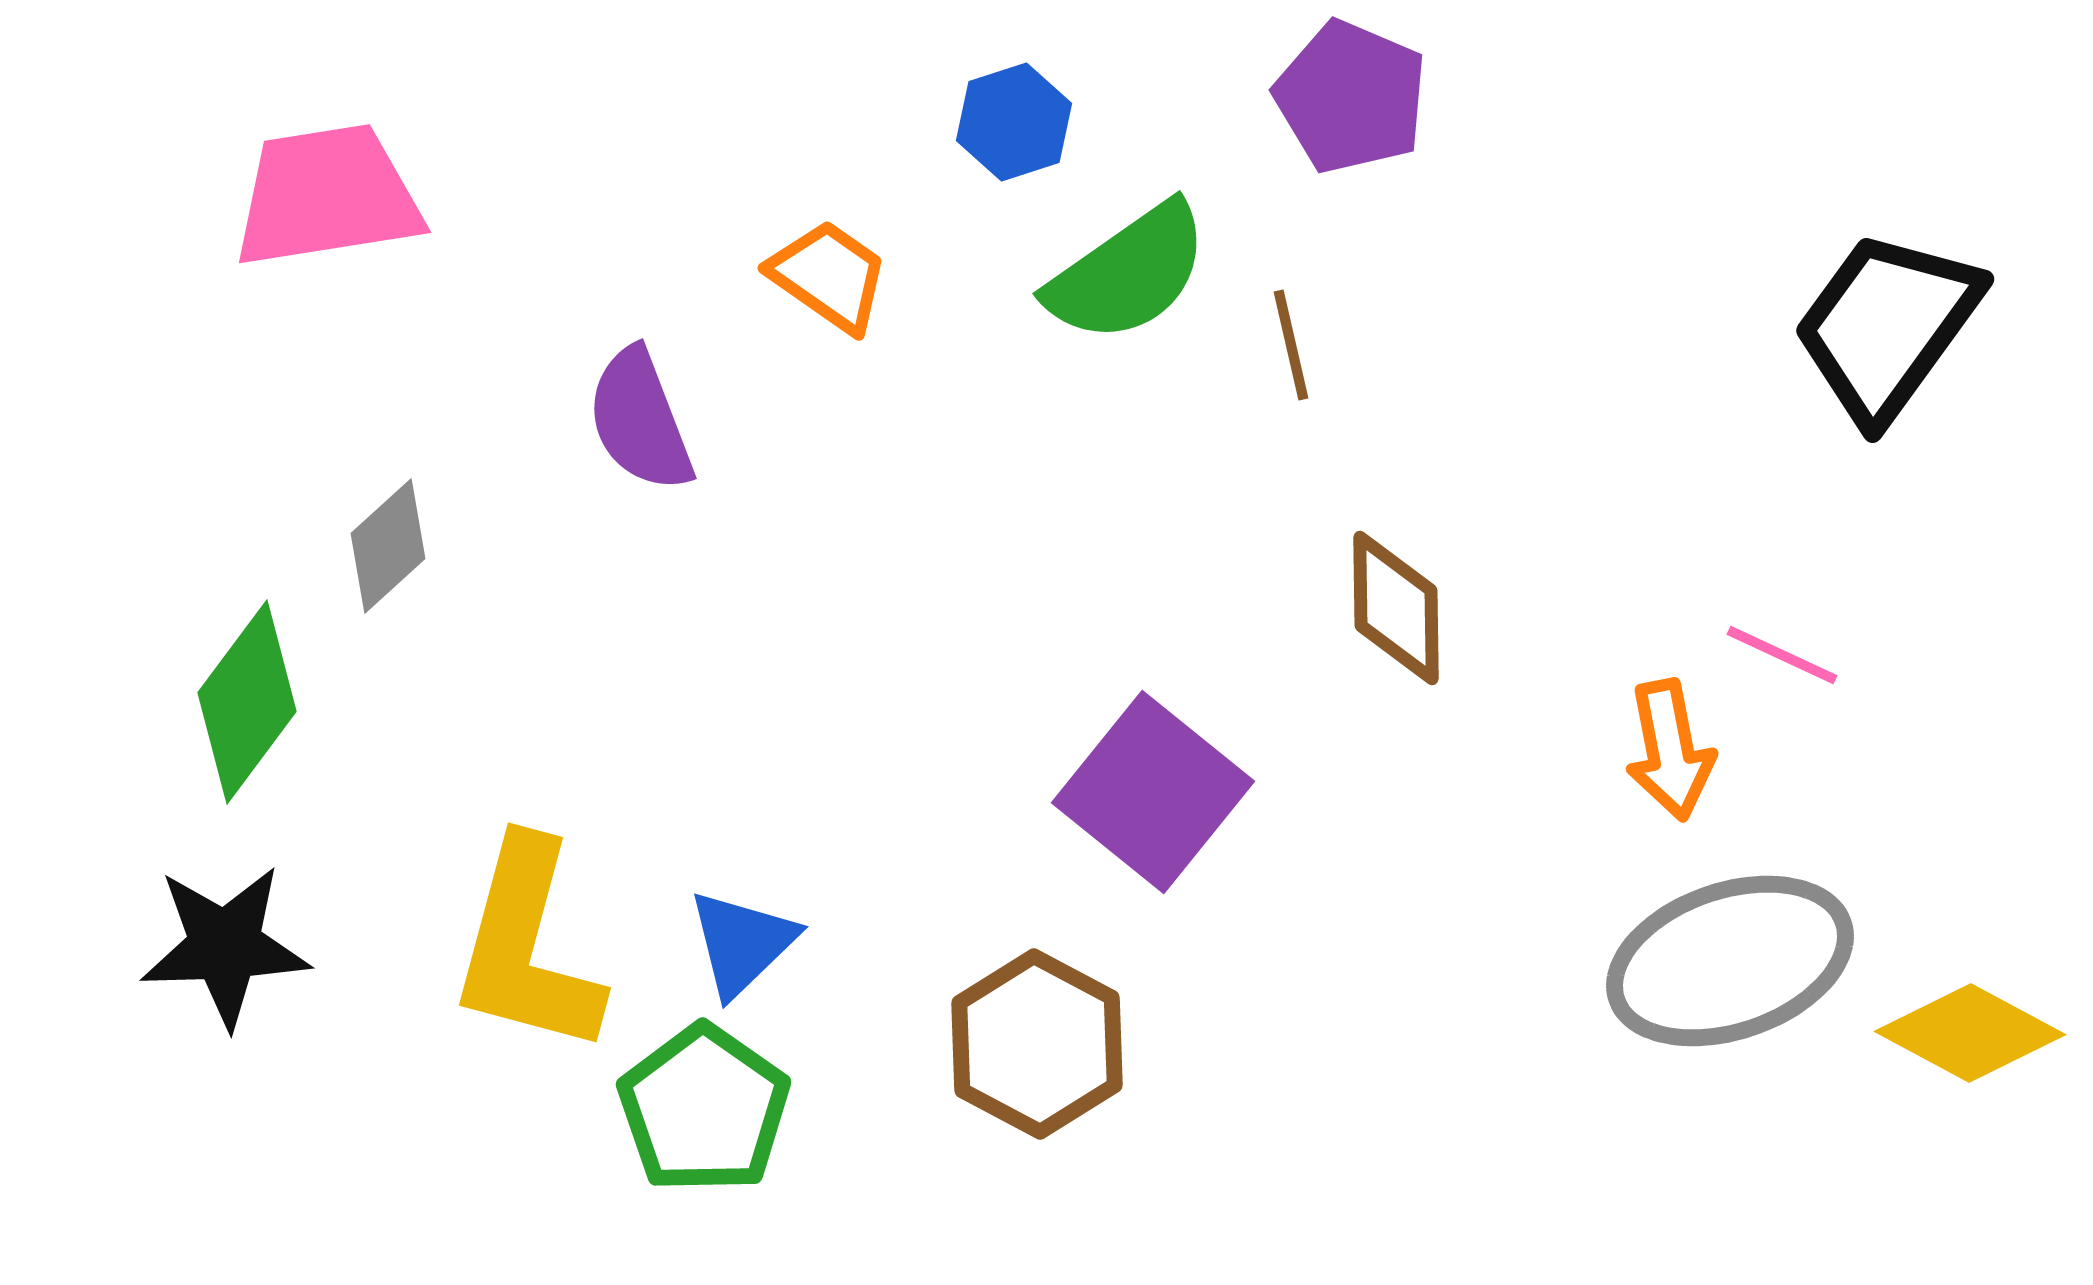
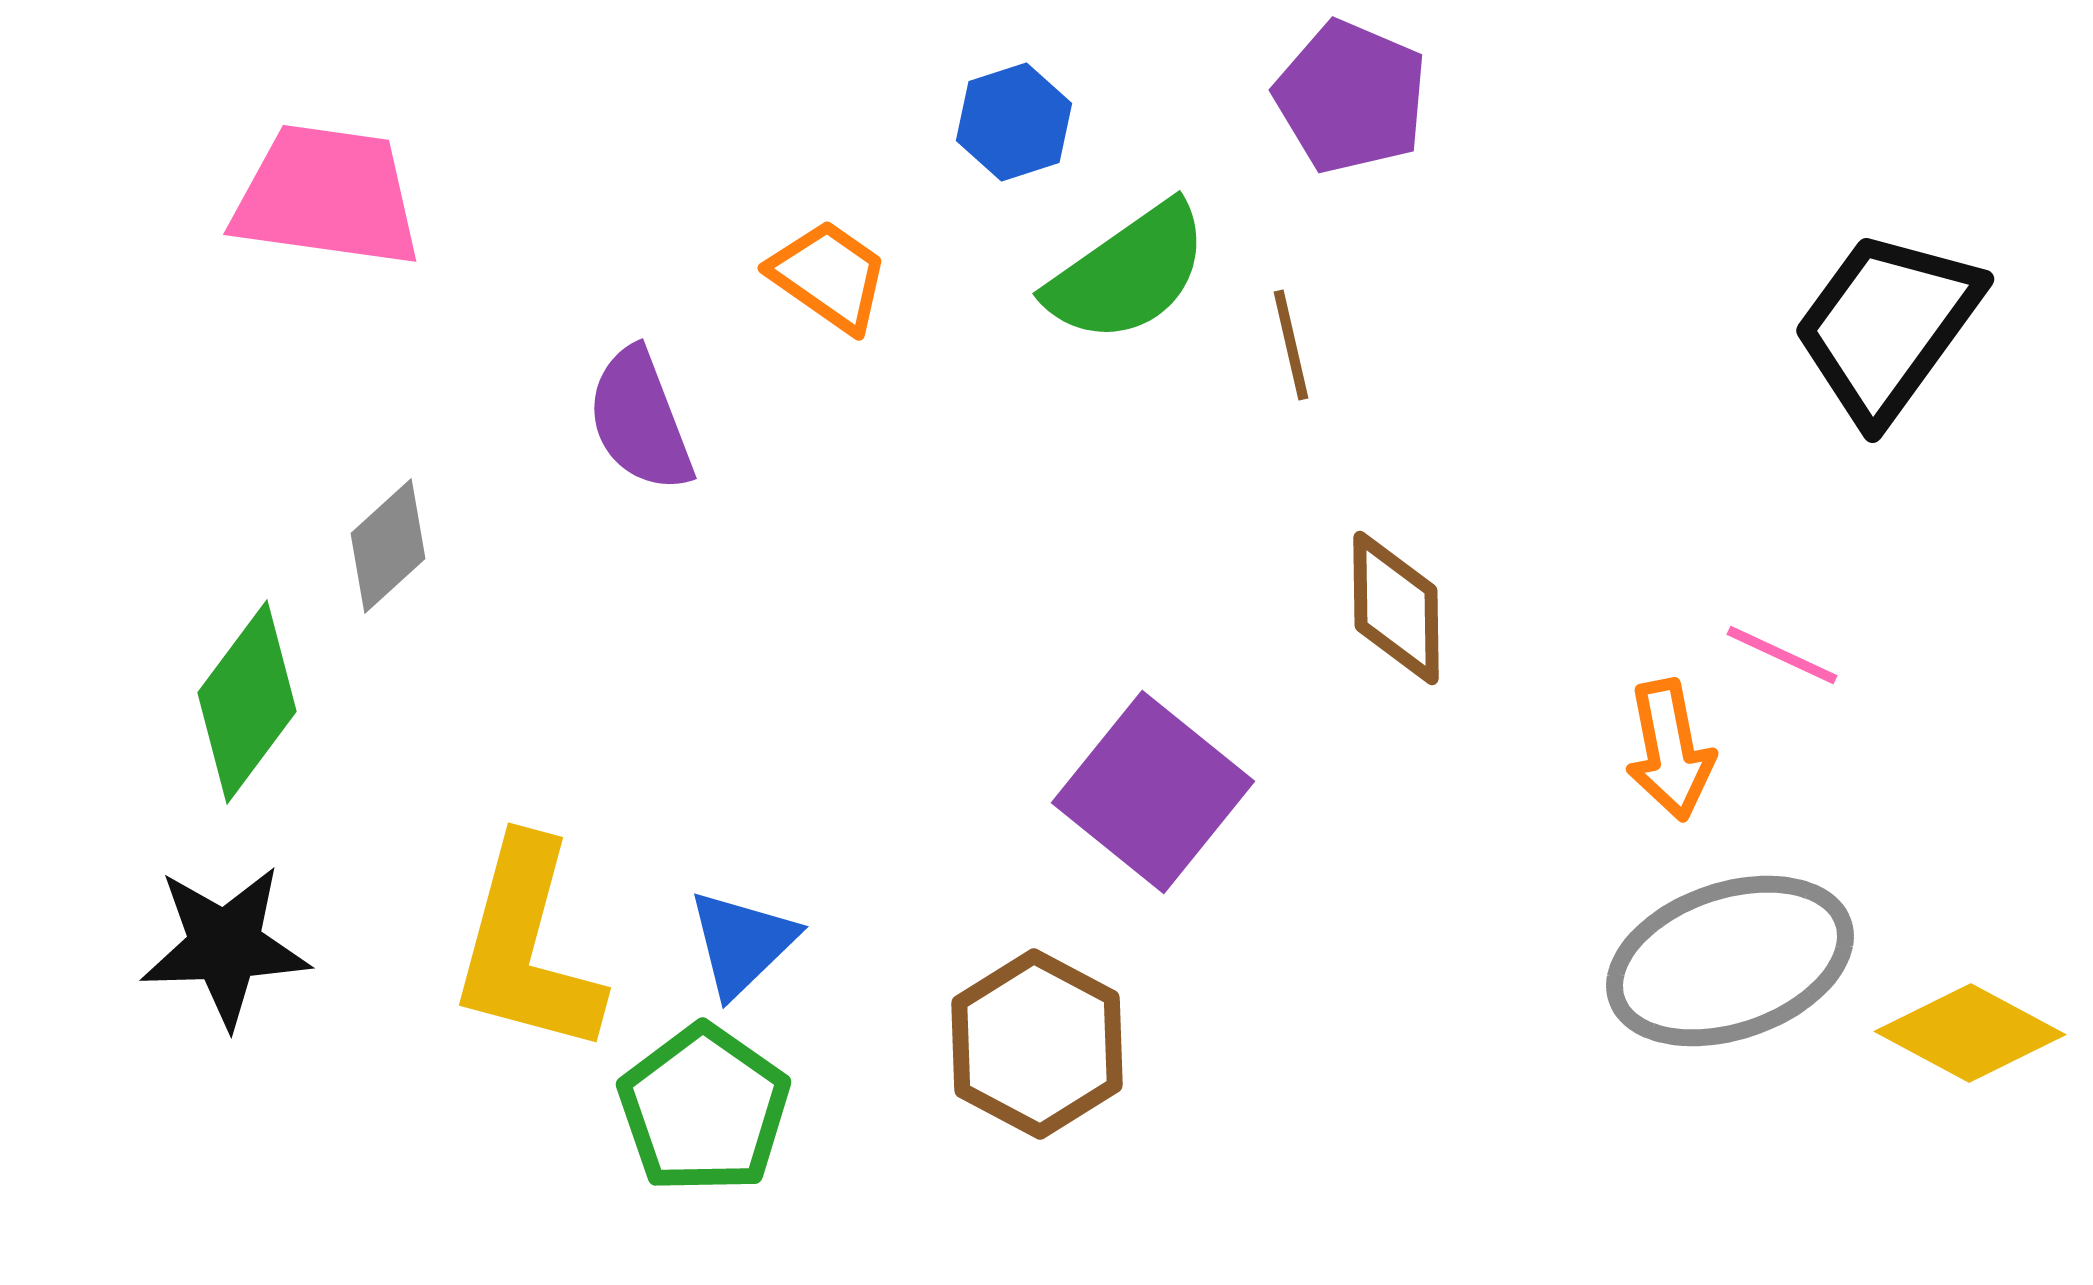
pink trapezoid: rotated 17 degrees clockwise
